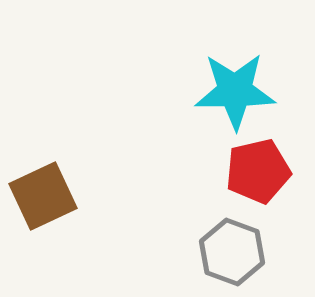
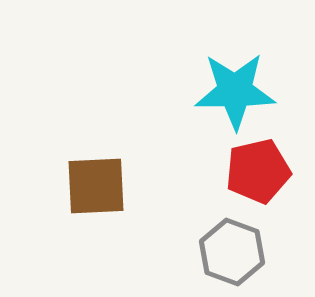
brown square: moved 53 px right, 10 px up; rotated 22 degrees clockwise
